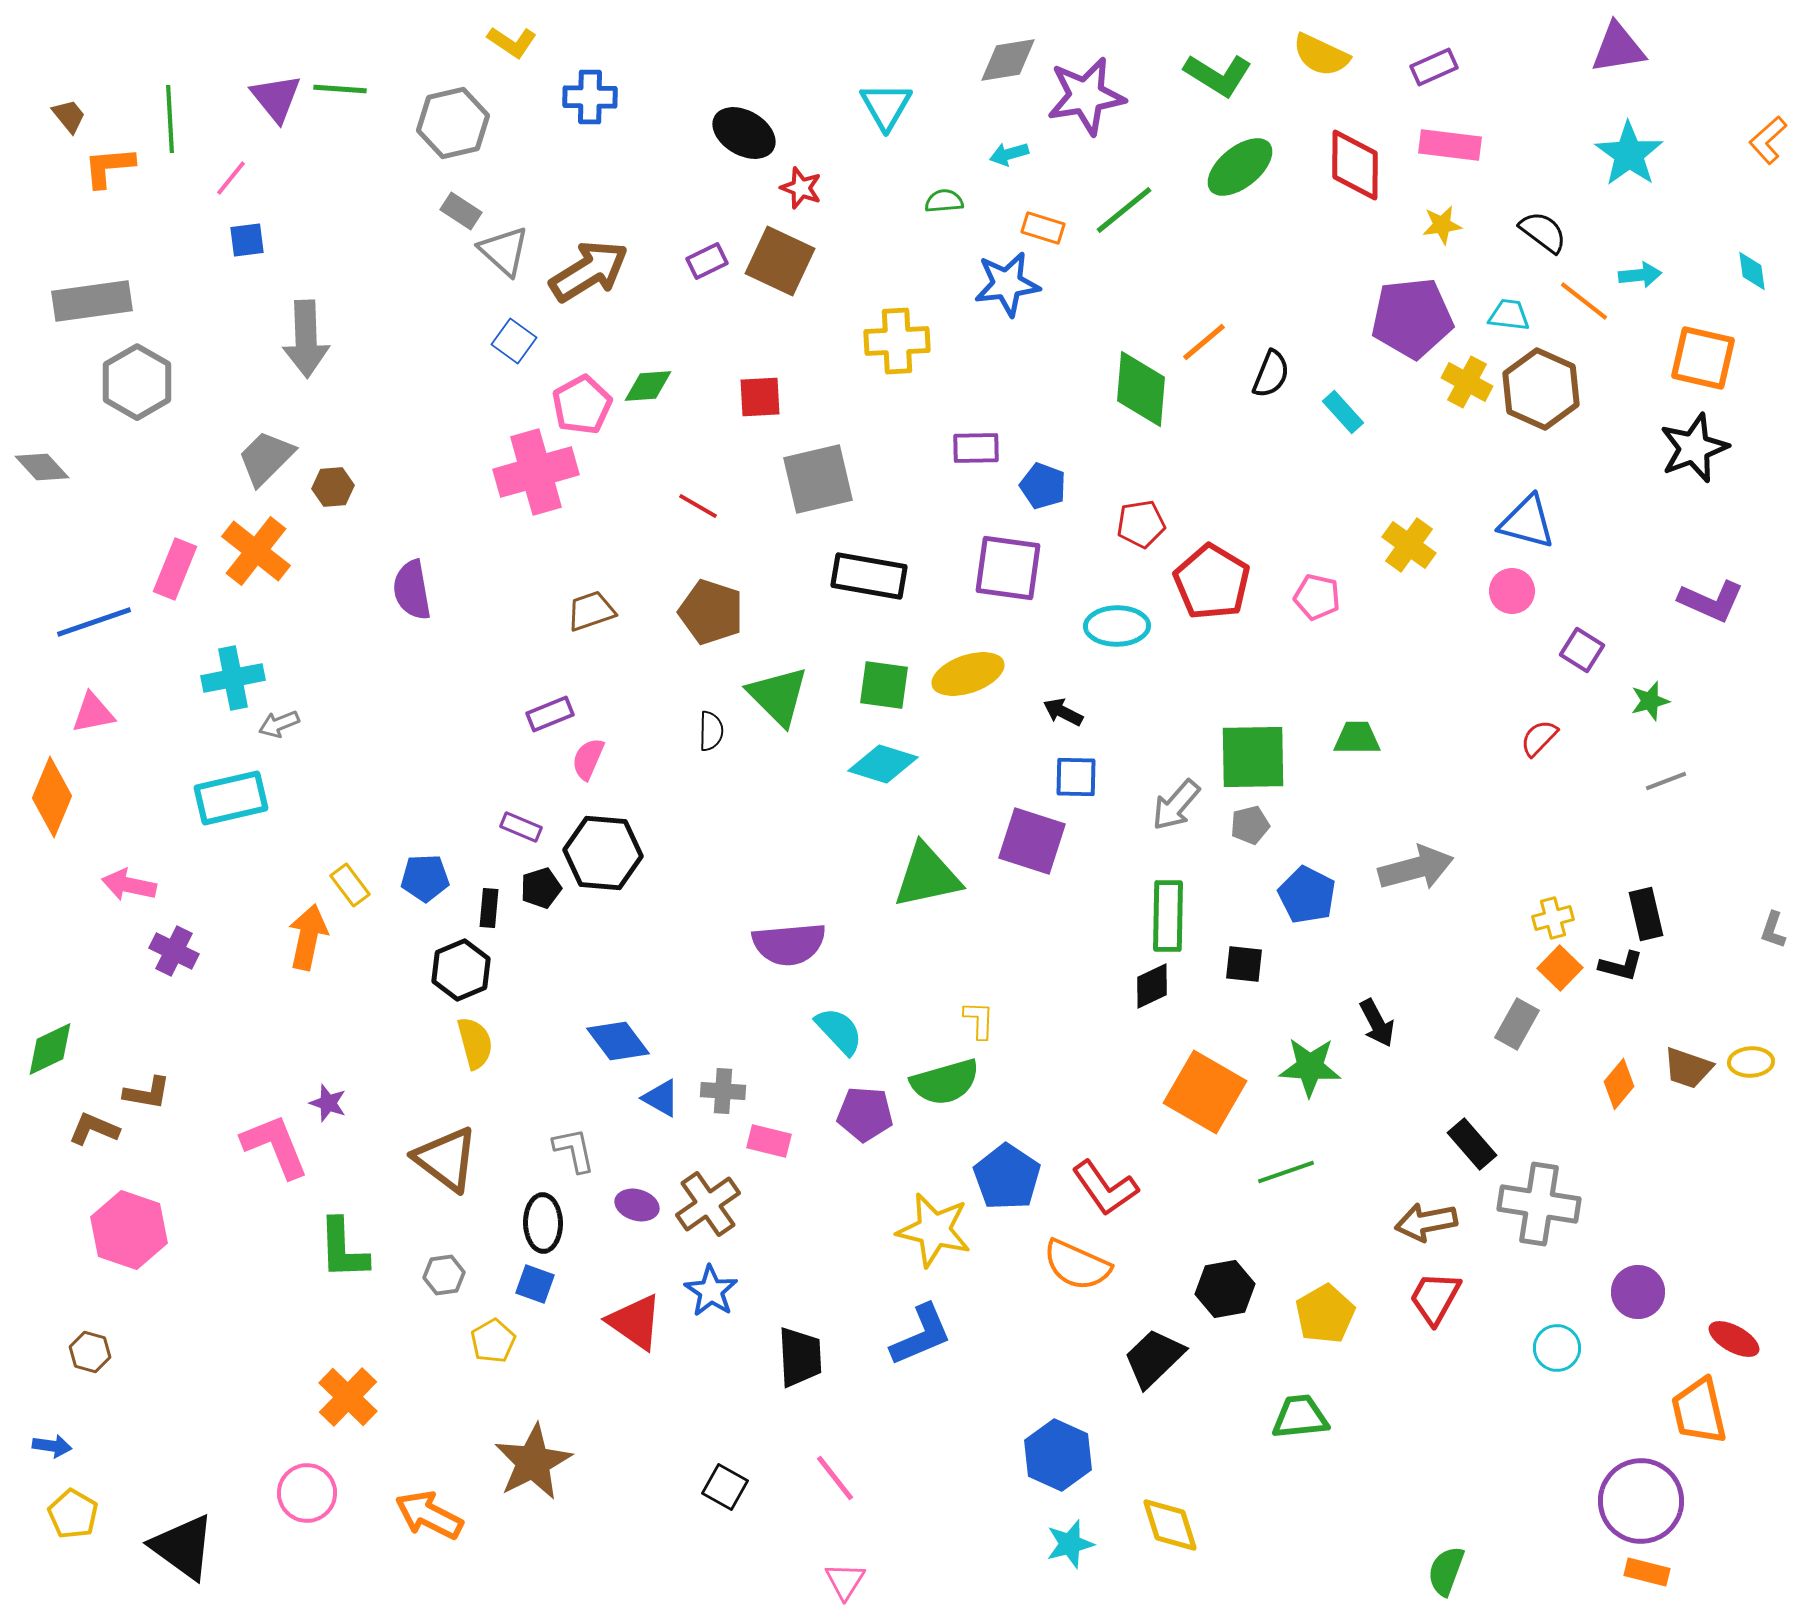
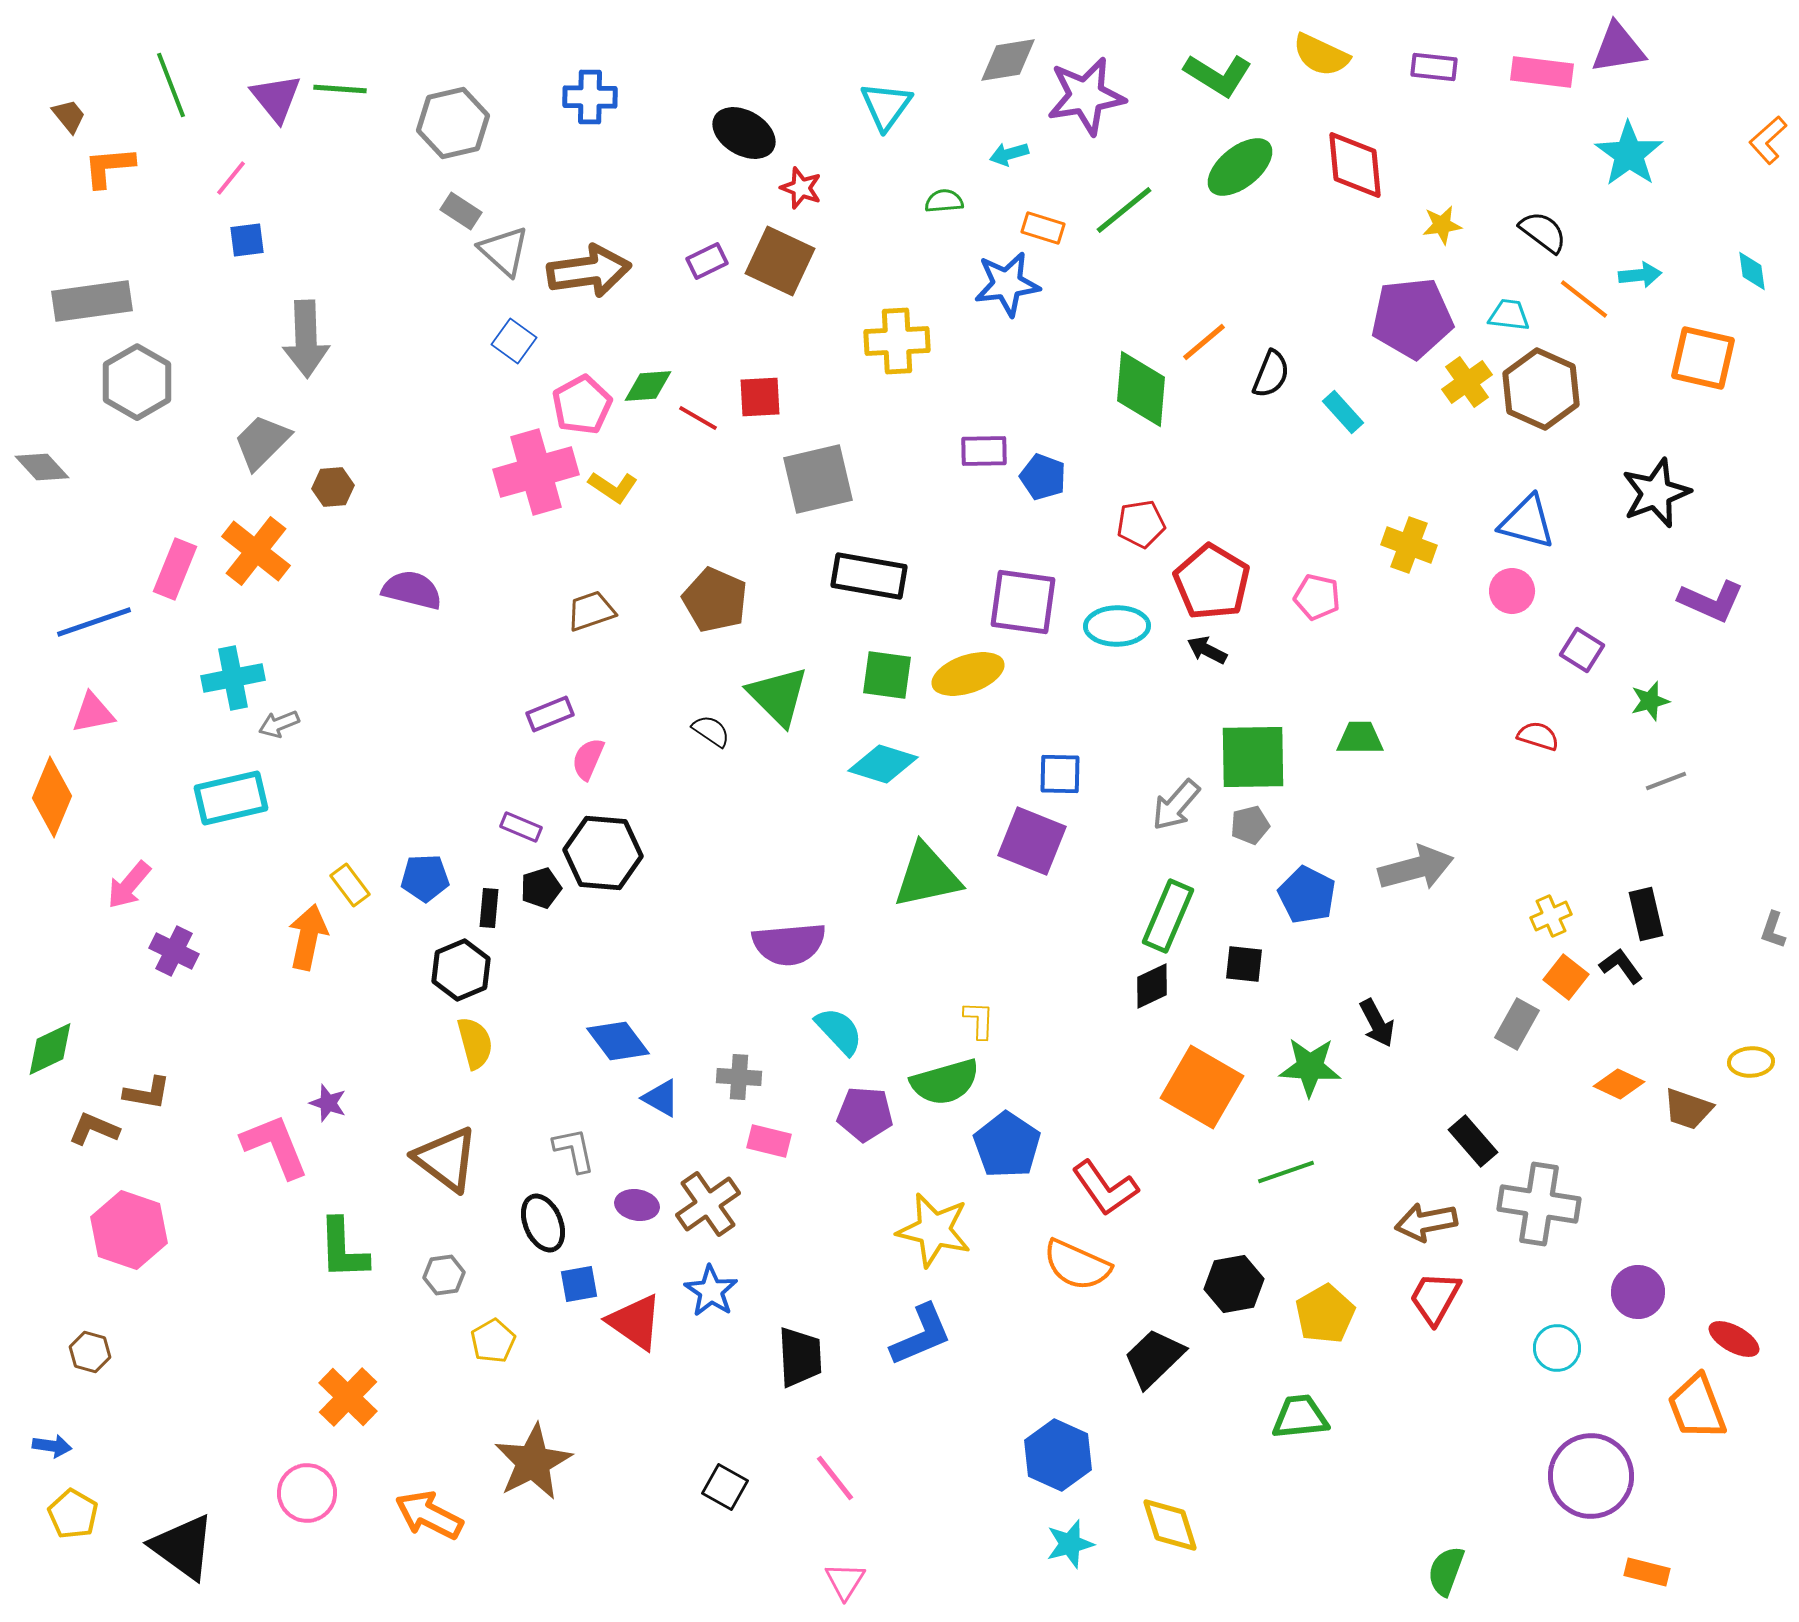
yellow L-shape at (512, 42): moved 101 px right, 445 px down
purple rectangle at (1434, 67): rotated 30 degrees clockwise
cyan triangle at (886, 106): rotated 6 degrees clockwise
green line at (170, 119): moved 1 px right, 34 px up; rotated 18 degrees counterclockwise
pink rectangle at (1450, 145): moved 92 px right, 73 px up
red diamond at (1355, 165): rotated 6 degrees counterclockwise
brown arrow at (589, 271): rotated 24 degrees clockwise
orange line at (1584, 301): moved 2 px up
yellow cross at (1467, 382): rotated 27 degrees clockwise
purple rectangle at (976, 448): moved 8 px right, 3 px down
black star at (1694, 448): moved 38 px left, 45 px down
gray trapezoid at (266, 458): moved 4 px left, 16 px up
blue pentagon at (1043, 486): moved 9 px up
red line at (698, 506): moved 88 px up
yellow cross at (1409, 545): rotated 16 degrees counterclockwise
purple square at (1008, 568): moved 15 px right, 34 px down
purple semicircle at (412, 590): rotated 114 degrees clockwise
brown pentagon at (711, 612): moved 4 px right, 12 px up; rotated 6 degrees clockwise
green square at (884, 685): moved 3 px right, 10 px up
black arrow at (1063, 712): moved 144 px right, 62 px up
black semicircle at (711, 731): rotated 57 degrees counterclockwise
green trapezoid at (1357, 738): moved 3 px right
red semicircle at (1539, 738): moved 1 px left, 2 px up; rotated 63 degrees clockwise
blue square at (1076, 777): moved 16 px left, 3 px up
purple square at (1032, 841): rotated 4 degrees clockwise
pink arrow at (129, 885): rotated 62 degrees counterclockwise
green rectangle at (1168, 916): rotated 22 degrees clockwise
yellow cross at (1553, 918): moved 2 px left, 2 px up; rotated 9 degrees counterclockwise
black L-shape at (1621, 966): rotated 141 degrees counterclockwise
orange square at (1560, 968): moved 6 px right, 9 px down; rotated 6 degrees counterclockwise
brown trapezoid at (1688, 1068): moved 41 px down
orange diamond at (1619, 1084): rotated 75 degrees clockwise
gray cross at (723, 1091): moved 16 px right, 14 px up
orange square at (1205, 1092): moved 3 px left, 5 px up
black rectangle at (1472, 1144): moved 1 px right, 3 px up
blue pentagon at (1007, 1177): moved 32 px up
purple ellipse at (637, 1205): rotated 6 degrees counterclockwise
black ellipse at (543, 1223): rotated 22 degrees counterclockwise
blue square at (535, 1284): moved 44 px right; rotated 30 degrees counterclockwise
black hexagon at (1225, 1289): moved 9 px right, 5 px up
orange trapezoid at (1699, 1411): moved 2 px left, 4 px up; rotated 8 degrees counterclockwise
purple circle at (1641, 1501): moved 50 px left, 25 px up
